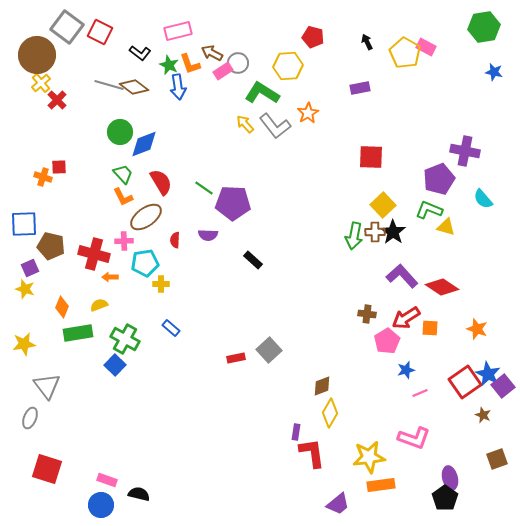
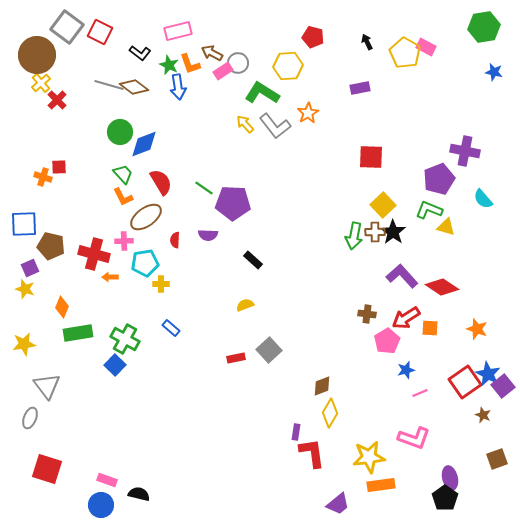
yellow semicircle at (99, 305): moved 146 px right
